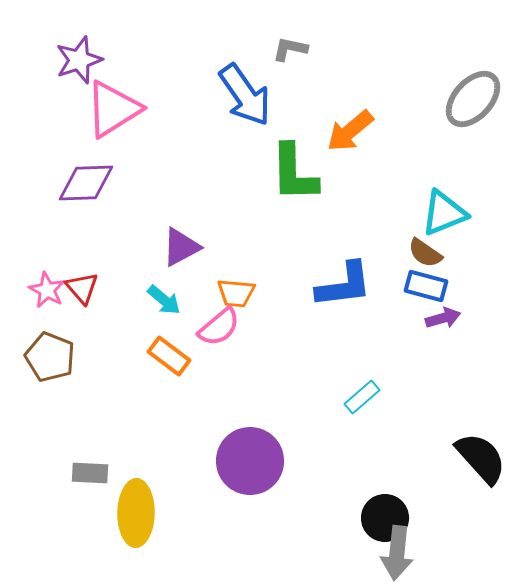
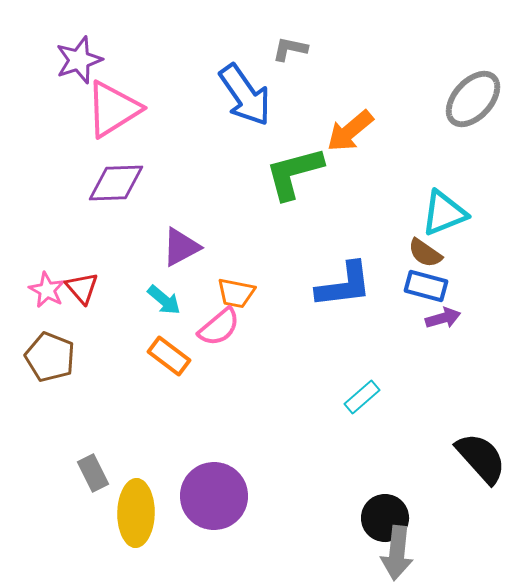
green L-shape: rotated 76 degrees clockwise
purple diamond: moved 30 px right
orange trapezoid: rotated 6 degrees clockwise
purple circle: moved 36 px left, 35 px down
gray rectangle: moved 3 px right; rotated 60 degrees clockwise
